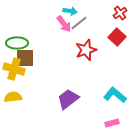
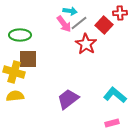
red cross: rotated 32 degrees clockwise
red square: moved 13 px left, 12 px up
green ellipse: moved 3 px right, 8 px up
red star: moved 6 px up; rotated 20 degrees counterclockwise
brown square: moved 3 px right, 1 px down
yellow cross: moved 3 px down
yellow semicircle: moved 2 px right, 1 px up
